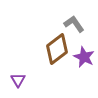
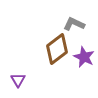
gray L-shape: rotated 30 degrees counterclockwise
